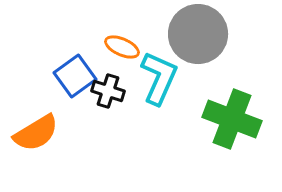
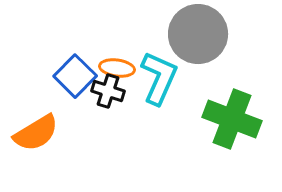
orange ellipse: moved 5 px left, 21 px down; rotated 16 degrees counterclockwise
blue square: rotated 9 degrees counterclockwise
